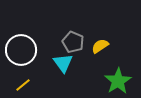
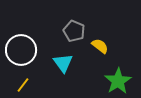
gray pentagon: moved 1 px right, 11 px up
yellow semicircle: rotated 72 degrees clockwise
yellow line: rotated 14 degrees counterclockwise
